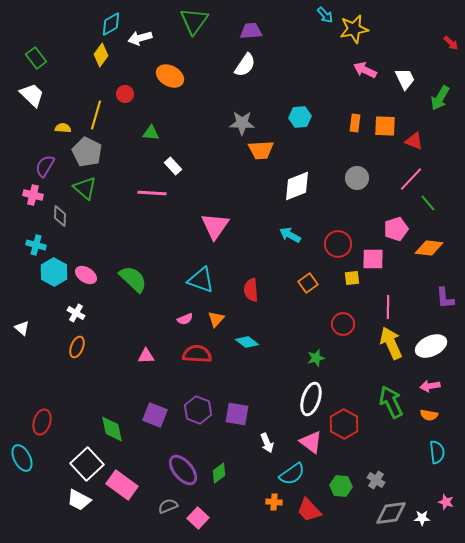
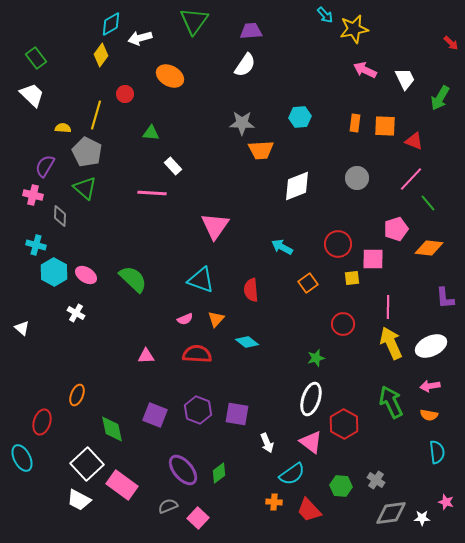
cyan arrow at (290, 235): moved 8 px left, 12 px down
orange ellipse at (77, 347): moved 48 px down
